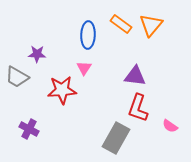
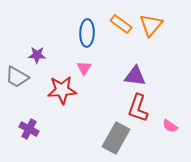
blue ellipse: moved 1 px left, 2 px up
purple star: moved 1 px down
